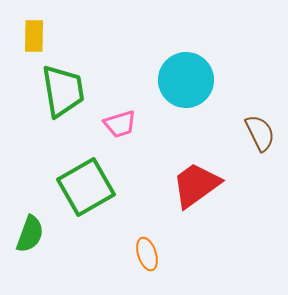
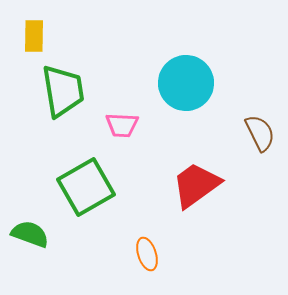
cyan circle: moved 3 px down
pink trapezoid: moved 2 px right, 1 px down; rotated 20 degrees clockwise
green semicircle: rotated 90 degrees counterclockwise
